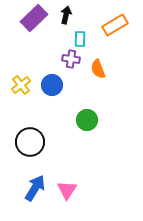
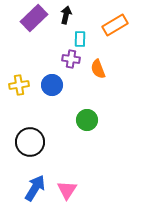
yellow cross: moved 2 px left; rotated 30 degrees clockwise
